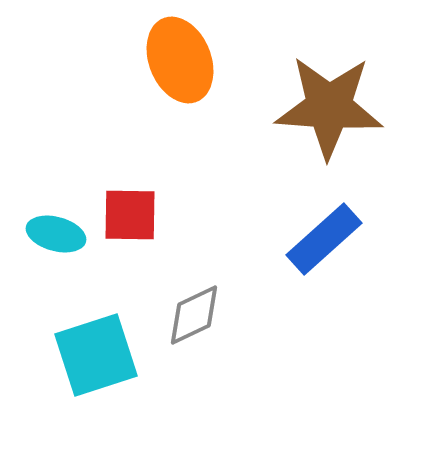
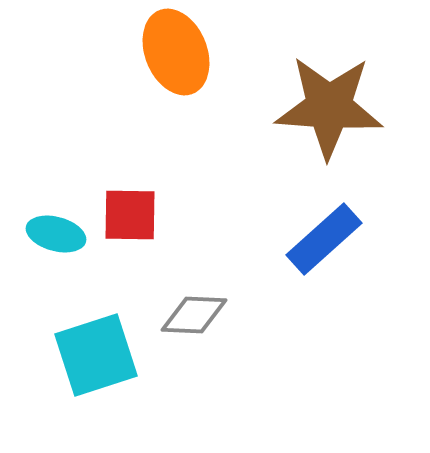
orange ellipse: moved 4 px left, 8 px up
gray diamond: rotated 28 degrees clockwise
